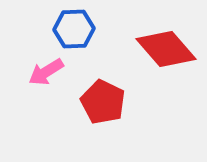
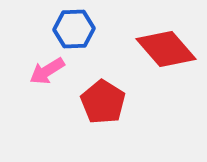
pink arrow: moved 1 px right, 1 px up
red pentagon: rotated 6 degrees clockwise
